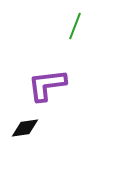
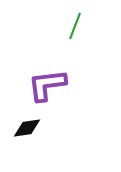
black diamond: moved 2 px right
